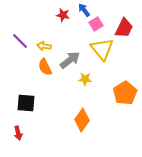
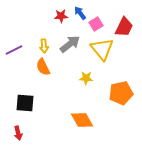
blue arrow: moved 4 px left, 3 px down
red star: moved 2 px left, 1 px down; rotated 16 degrees counterclockwise
red trapezoid: moved 1 px up
purple line: moved 6 px left, 9 px down; rotated 72 degrees counterclockwise
yellow arrow: rotated 104 degrees counterclockwise
gray arrow: moved 16 px up
orange semicircle: moved 2 px left
yellow star: moved 1 px right, 1 px up
orange pentagon: moved 4 px left; rotated 20 degrees clockwise
black square: moved 1 px left
orange diamond: rotated 65 degrees counterclockwise
